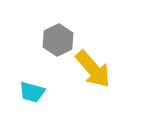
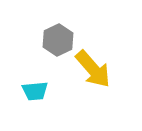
cyan trapezoid: moved 3 px right, 1 px up; rotated 20 degrees counterclockwise
